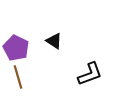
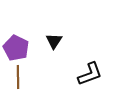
black triangle: rotated 30 degrees clockwise
brown line: rotated 15 degrees clockwise
